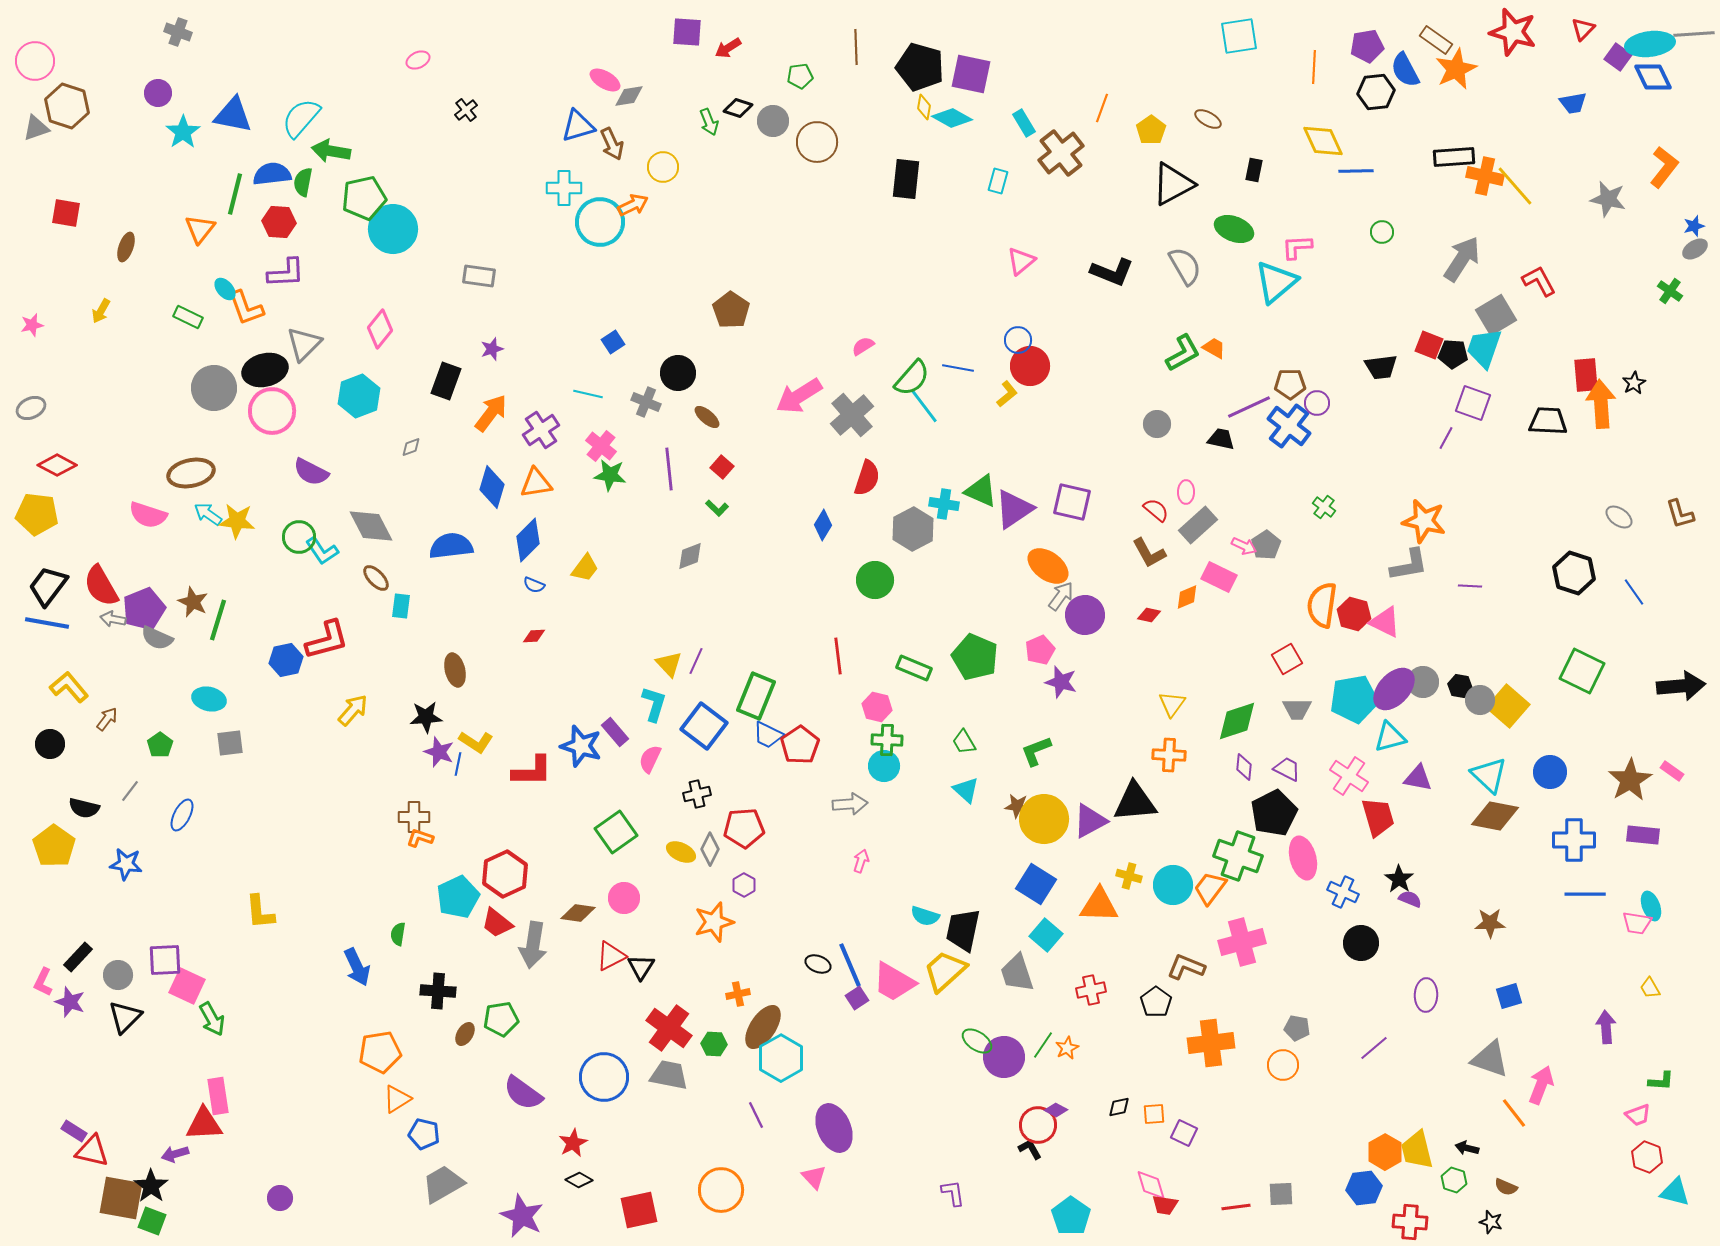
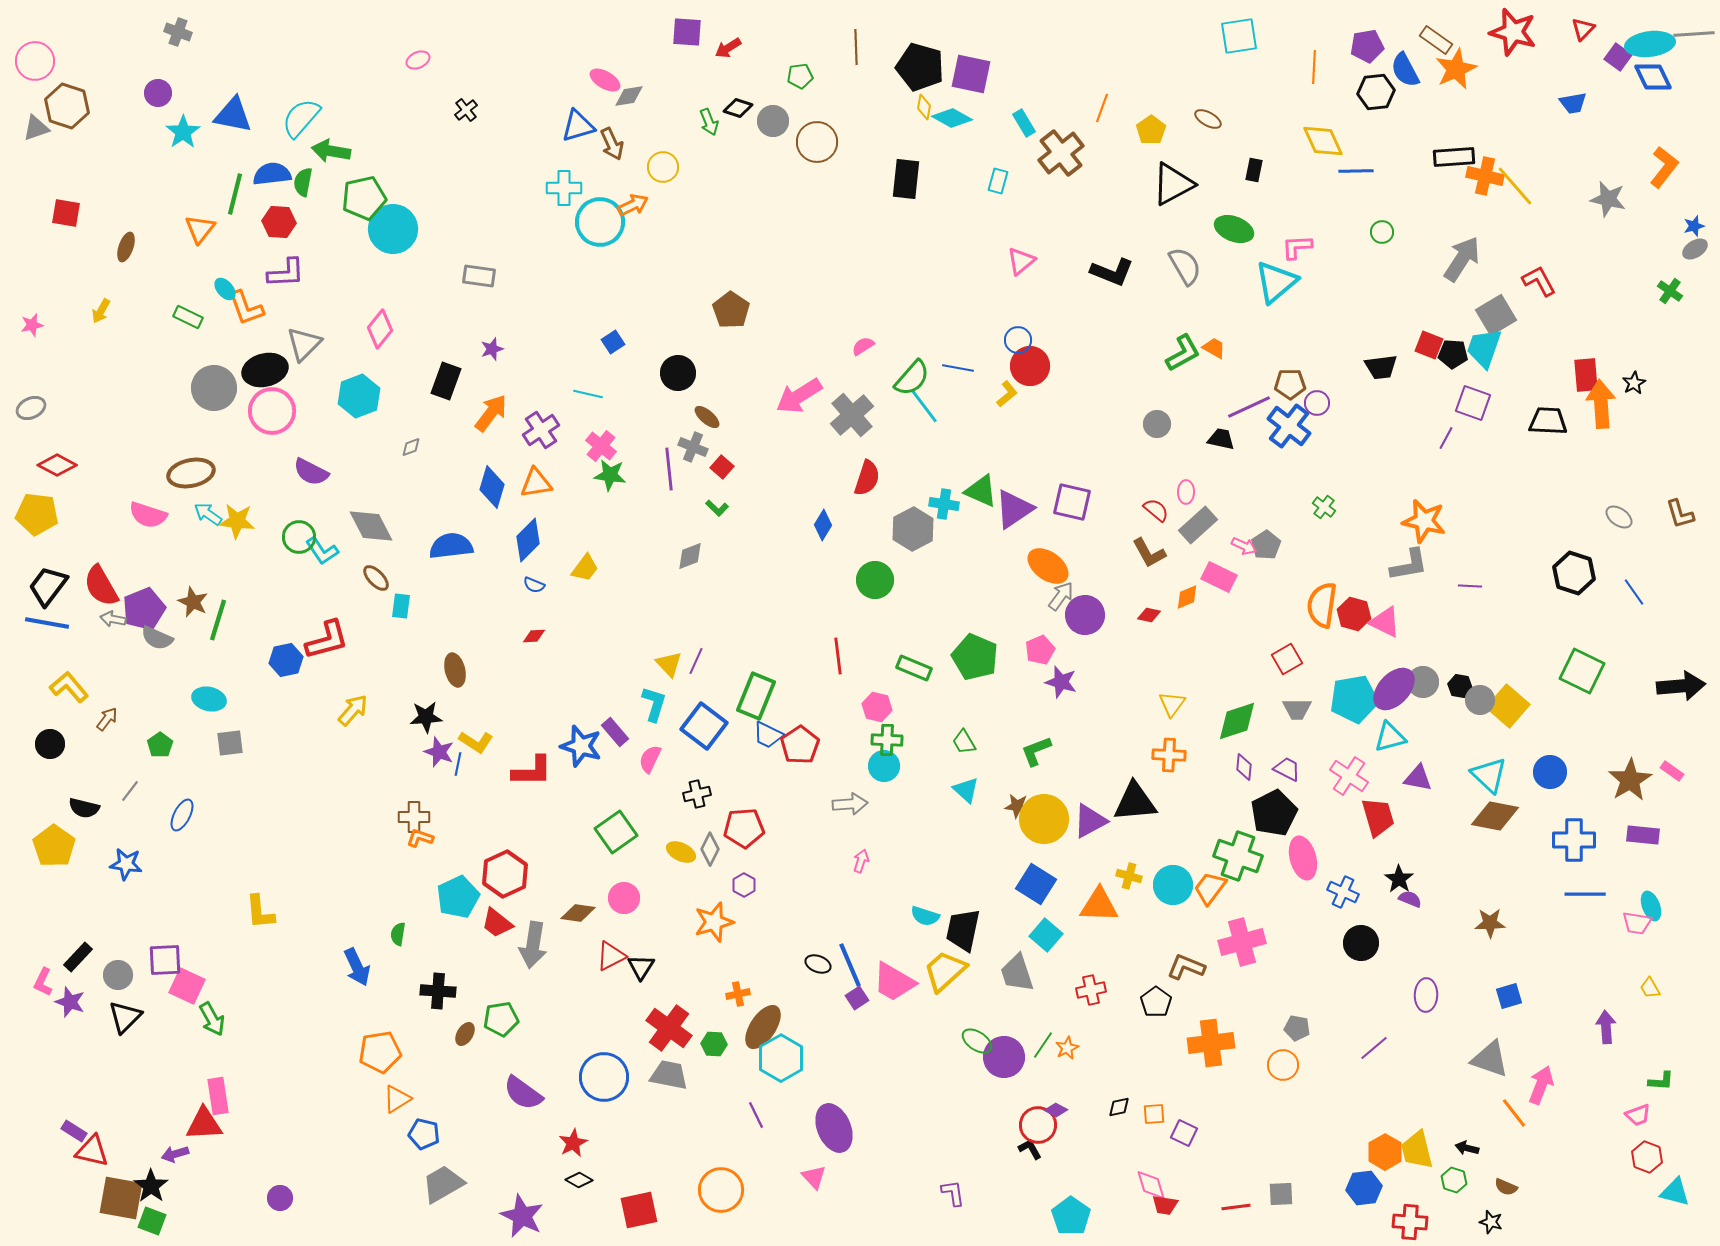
gray cross at (646, 402): moved 47 px right, 45 px down
